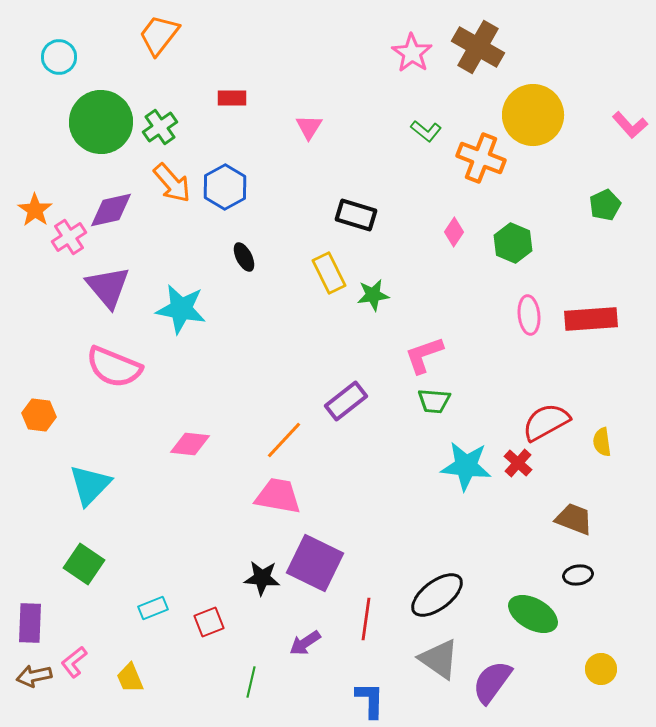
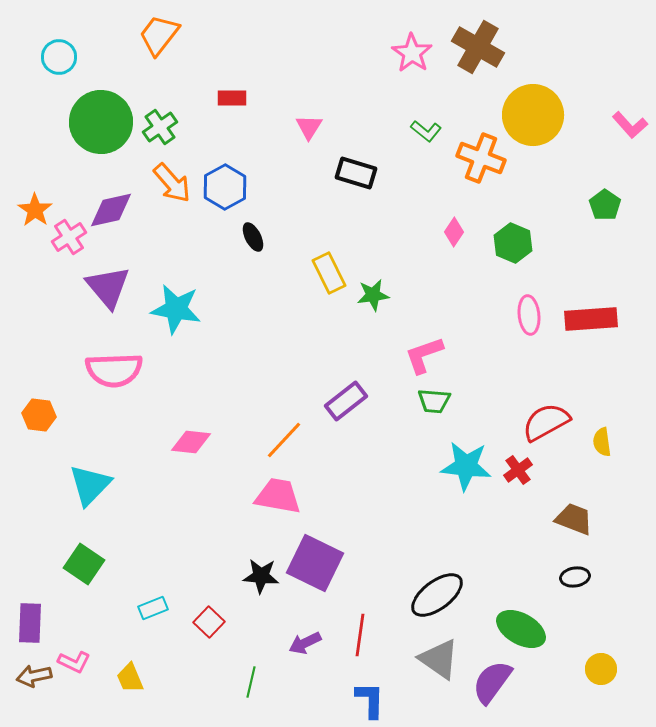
green pentagon at (605, 205): rotated 12 degrees counterclockwise
black rectangle at (356, 215): moved 42 px up
black ellipse at (244, 257): moved 9 px right, 20 px up
cyan star at (181, 309): moved 5 px left
pink semicircle at (114, 367): moved 3 px down; rotated 24 degrees counterclockwise
pink diamond at (190, 444): moved 1 px right, 2 px up
red cross at (518, 463): moved 7 px down; rotated 12 degrees clockwise
black ellipse at (578, 575): moved 3 px left, 2 px down
black star at (262, 578): moved 1 px left, 2 px up
green ellipse at (533, 614): moved 12 px left, 15 px down
red line at (366, 619): moved 6 px left, 16 px down
red square at (209, 622): rotated 24 degrees counterclockwise
purple arrow at (305, 643): rotated 8 degrees clockwise
pink L-shape at (74, 662): rotated 116 degrees counterclockwise
